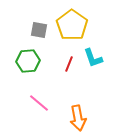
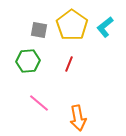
cyan L-shape: moved 12 px right, 31 px up; rotated 70 degrees clockwise
